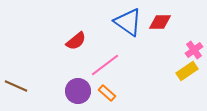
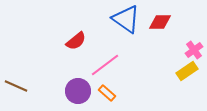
blue triangle: moved 2 px left, 3 px up
